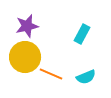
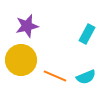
cyan rectangle: moved 5 px right
yellow circle: moved 4 px left, 3 px down
orange line: moved 4 px right, 2 px down
